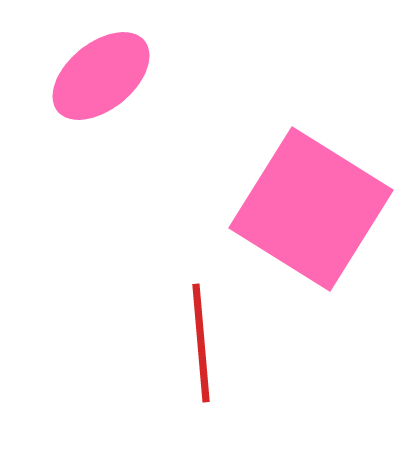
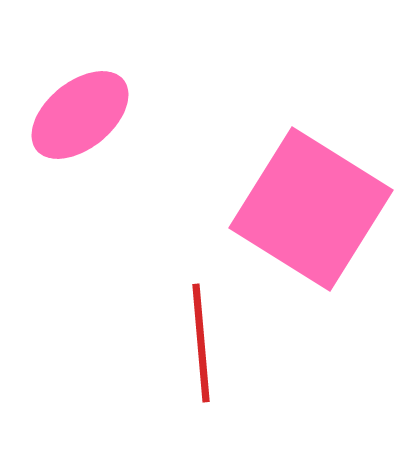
pink ellipse: moved 21 px left, 39 px down
